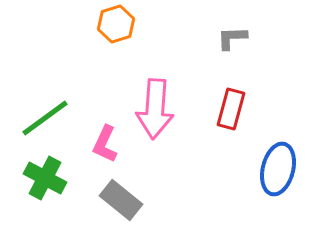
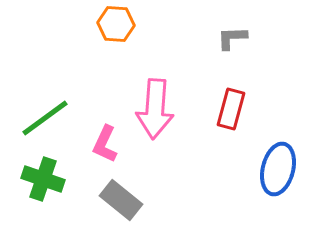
orange hexagon: rotated 21 degrees clockwise
green cross: moved 2 px left, 1 px down; rotated 9 degrees counterclockwise
